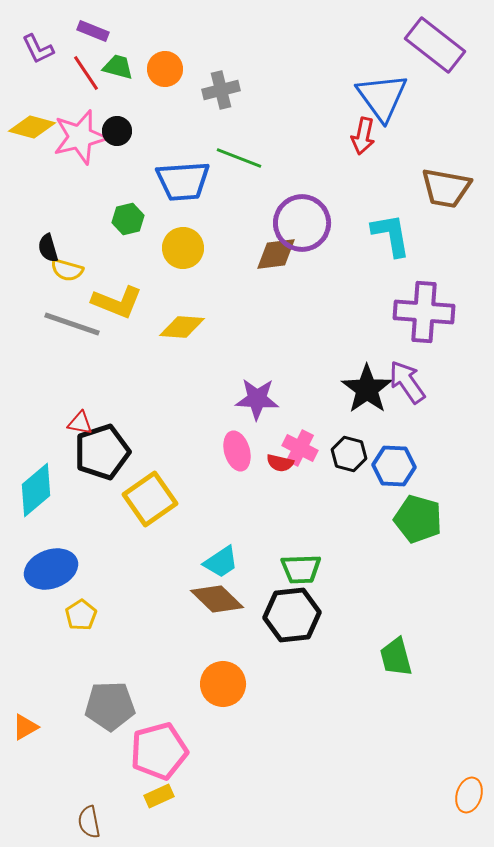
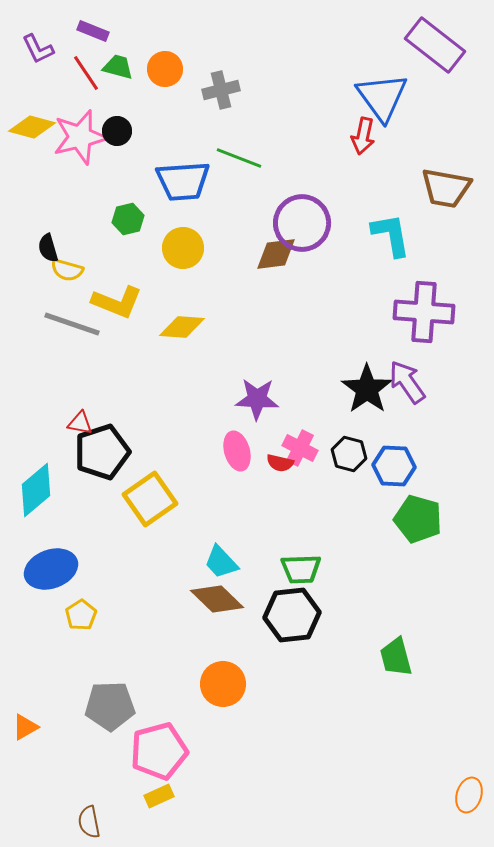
cyan trapezoid at (221, 562): rotated 81 degrees clockwise
